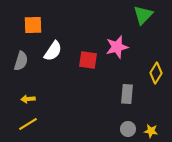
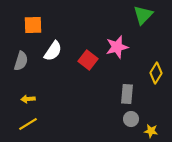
red square: rotated 30 degrees clockwise
gray circle: moved 3 px right, 10 px up
